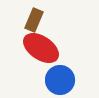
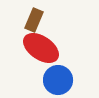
blue circle: moved 2 px left
